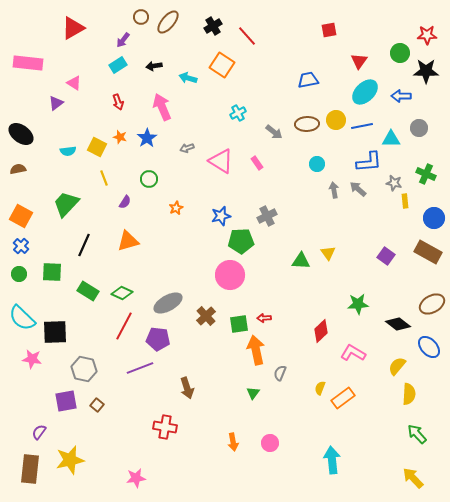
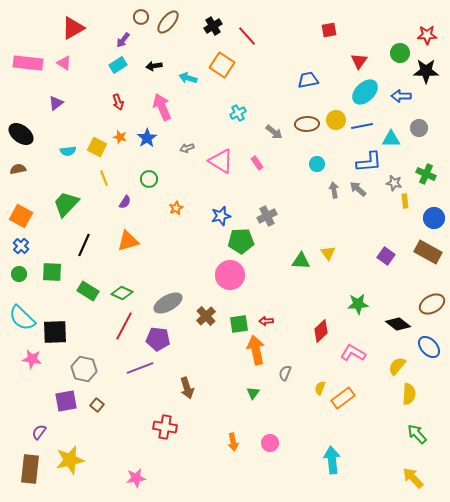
pink triangle at (74, 83): moved 10 px left, 20 px up
red arrow at (264, 318): moved 2 px right, 3 px down
gray semicircle at (280, 373): moved 5 px right
